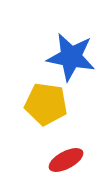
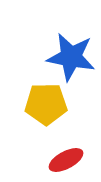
yellow pentagon: rotated 9 degrees counterclockwise
